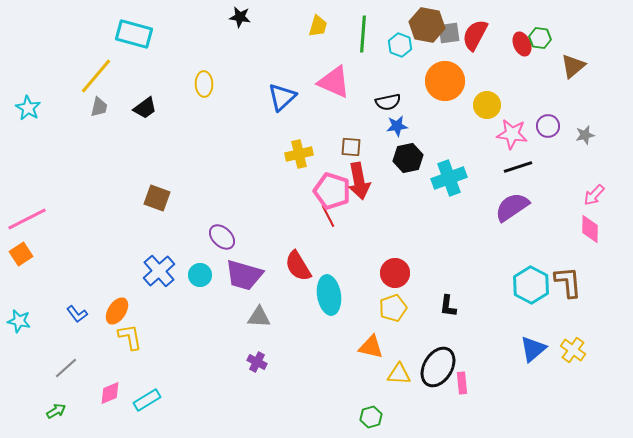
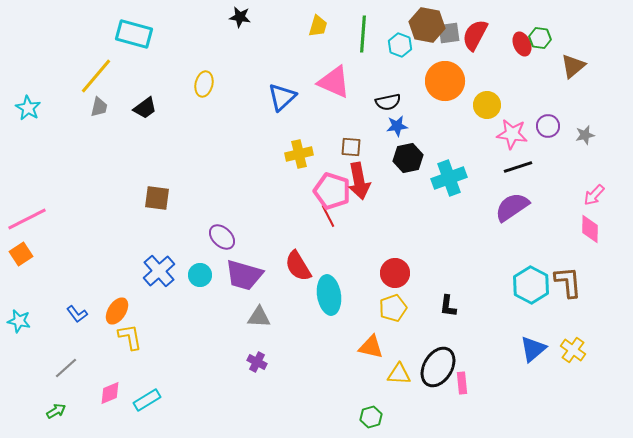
yellow ellipse at (204, 84): rotated 15 degrees clockwise
brown square at (157, 198): rotated 12 degrees counterclockwise
